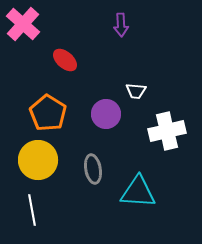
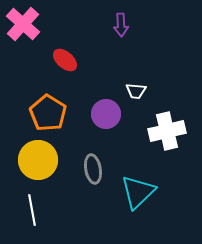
cyan triangle: rotated 48 degrees counterclockwise
